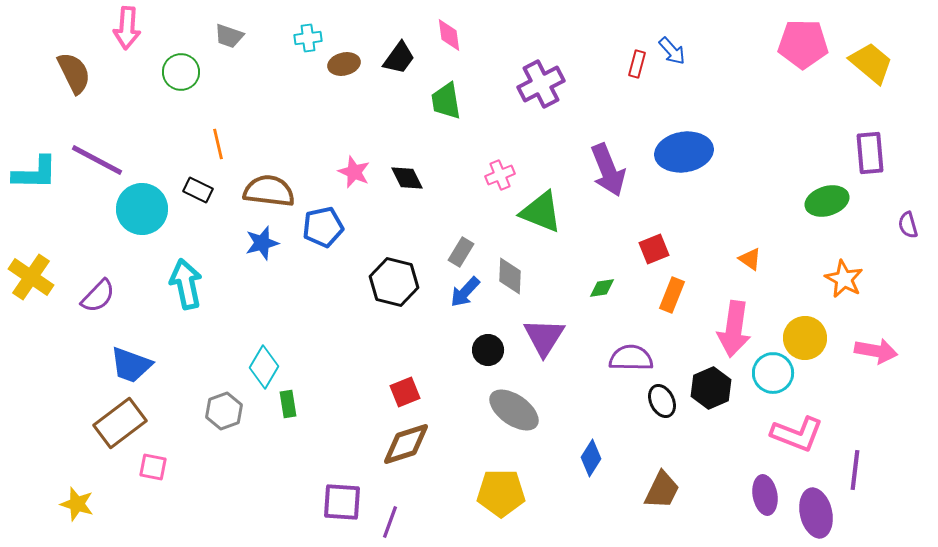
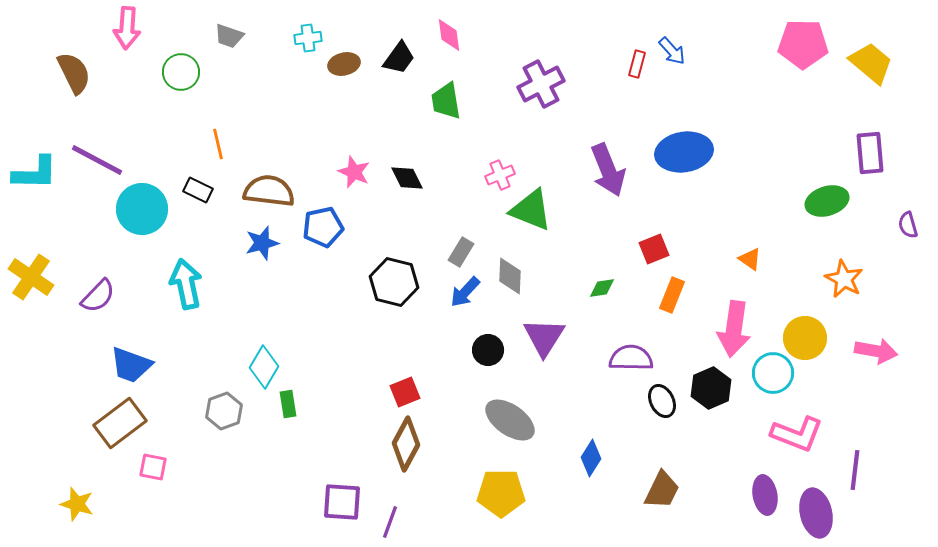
green triangle at (541, 212): moved 10 px left, 2 px up
gray ellipse at (514, 410): moved 4 px left, 10 px down
brown diamond at (406, 444): rotated 44 degrees counterclockwise
